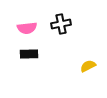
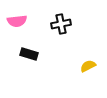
pink semicircle: moved 10 px left, 7 px up
black rectangle: rotated 18 degrees clockwise
